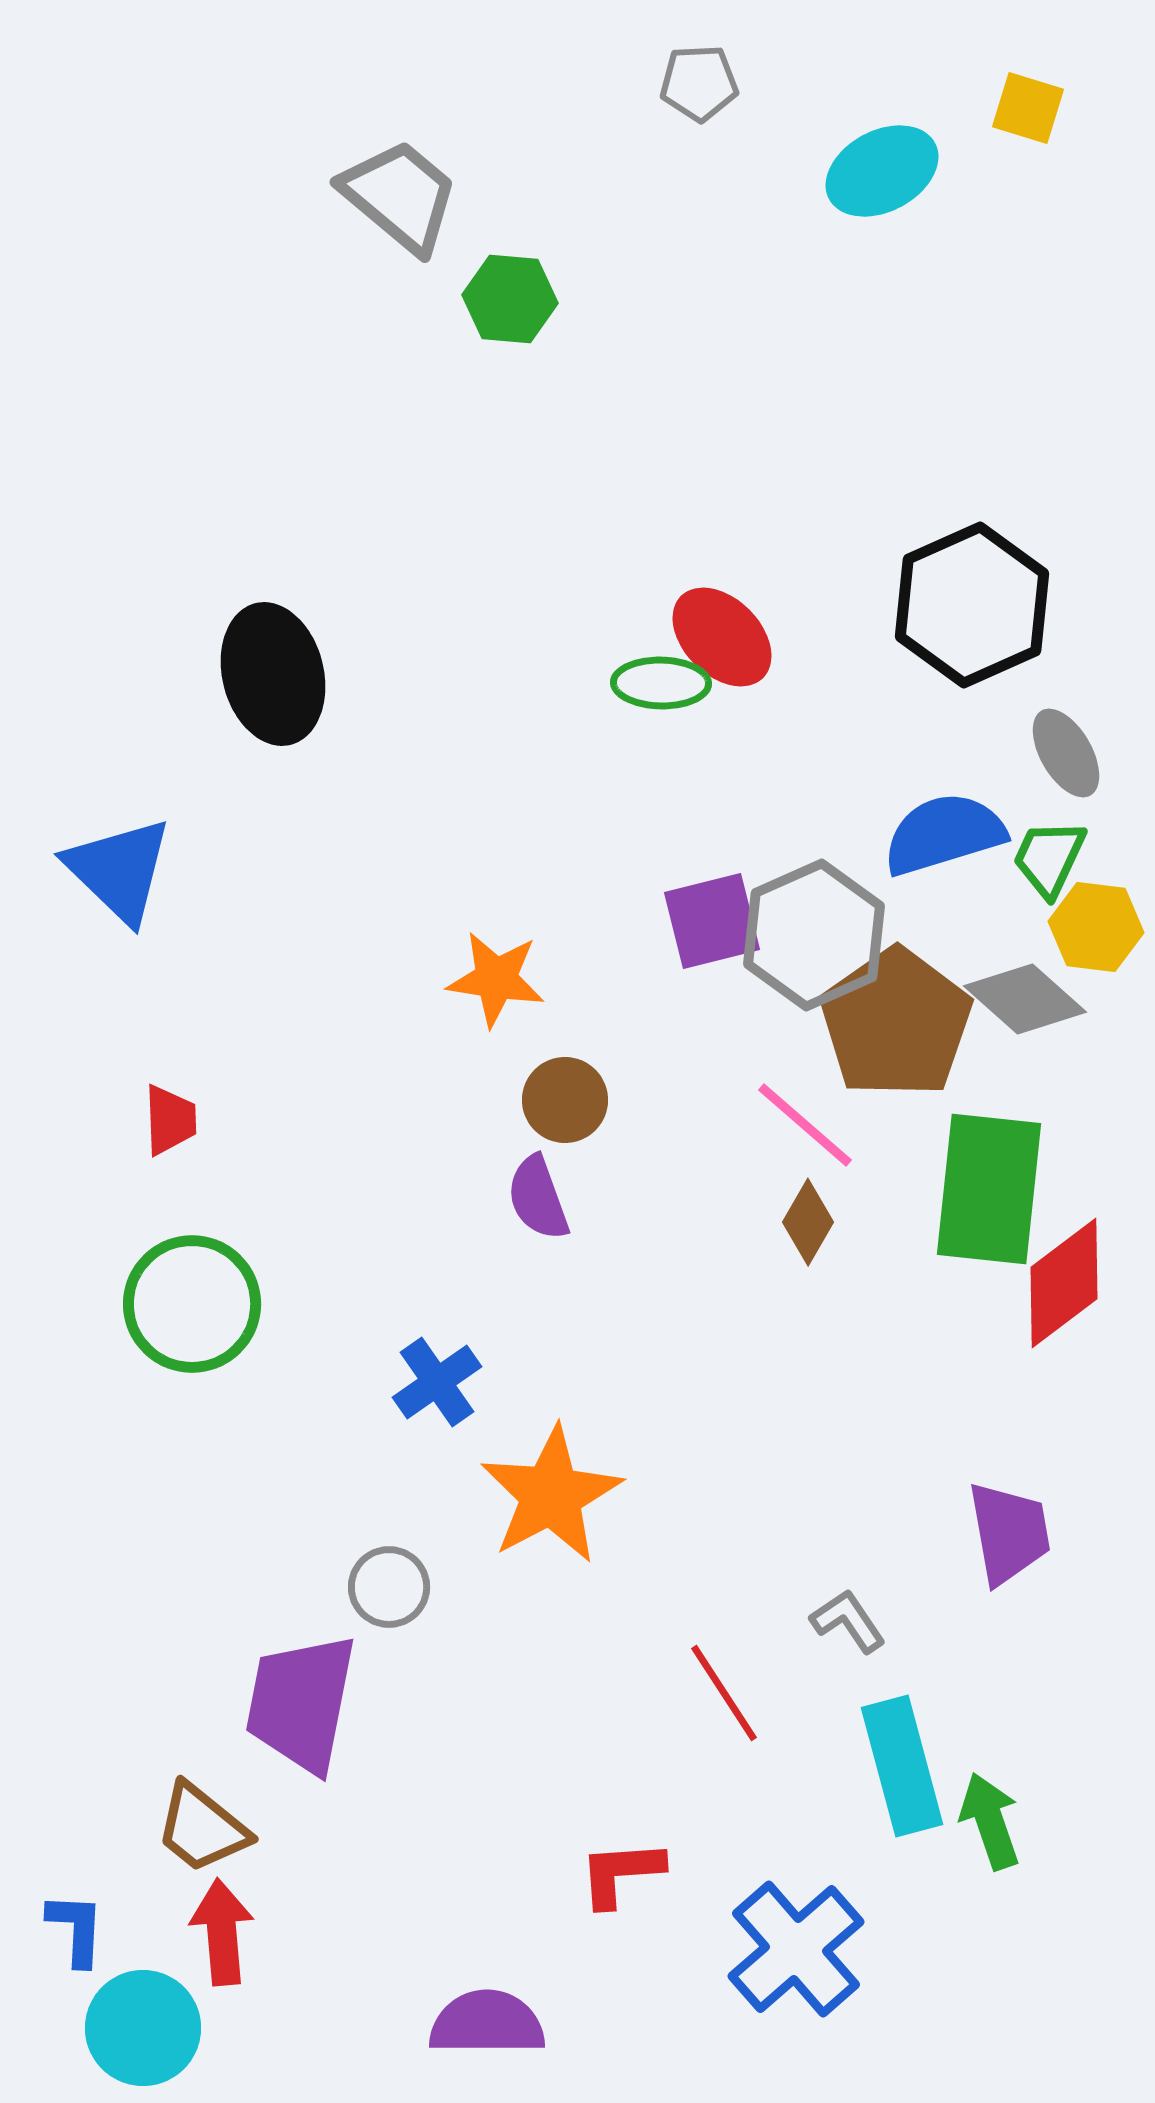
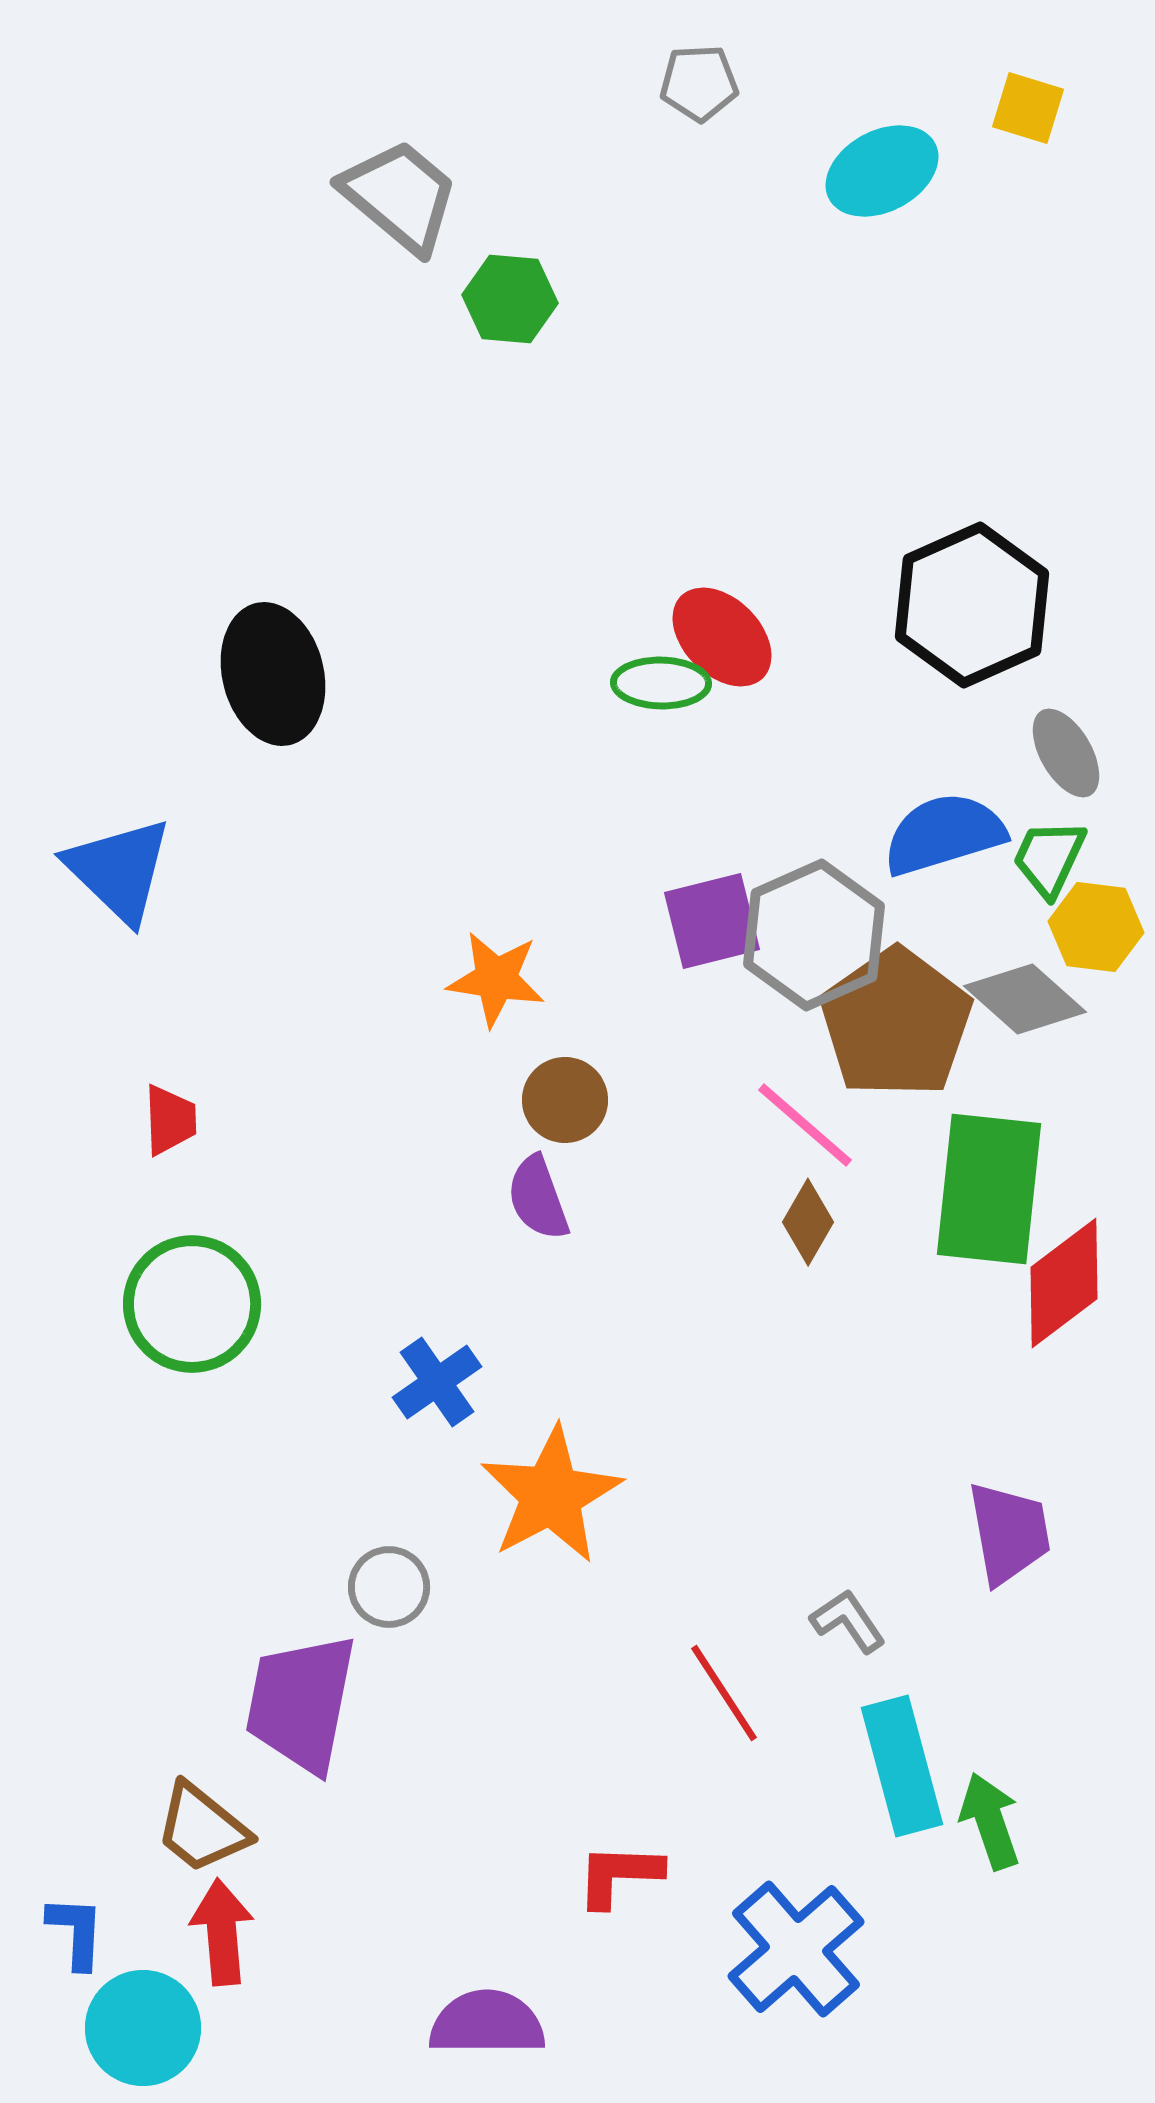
red L-shape at (621, 1873): moved 2 px left, 2 px down; rotated 6 degrees clockwise
blue L-shape at (76, 1929): moved 3 px down
